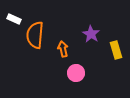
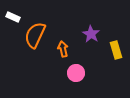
white rectangle: moved 1 px left, 2 px up
orange semicircle: rotated 20 degrees clockwise
